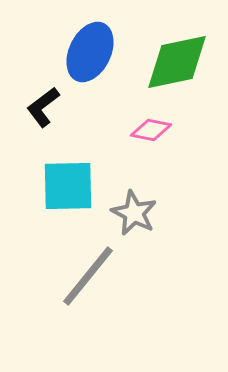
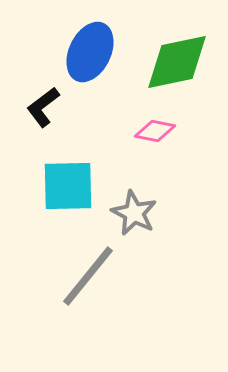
pink diamond: moved 4 px right, 1 px down
